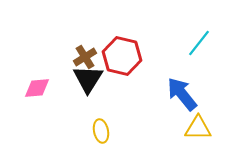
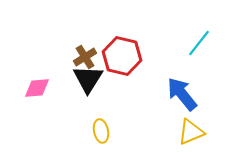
yellow triangle: moved 7 px left, 4 px down; rotated 24 degrees counterclockwise
